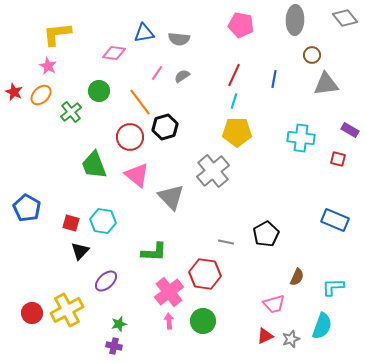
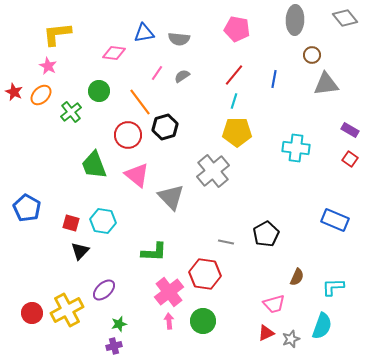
pink pentagon at (241, 25): moved 4 px left, 4 px down
red line at (234, 75): rotated 15 degrees clockwise
red circle at (130, 137): moved 2 px left, 2 px up
cyan cross at (301, 138): moved 5 px left, 10 px down
red square at (338, 159): moved 12 px right; rotated 21 degrees clockwise
purple ellipse at (106, 281): moved 2 px left, 9 px down
red triangle at (265, 336): moved 1 px right, 3 px up
purple cross at (114, 346): rotated 28 degrees counterclockwise
